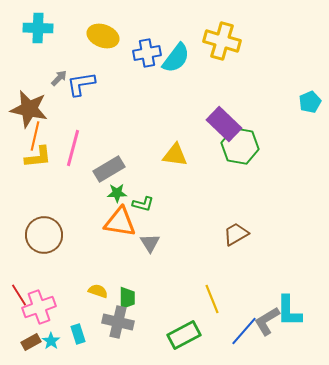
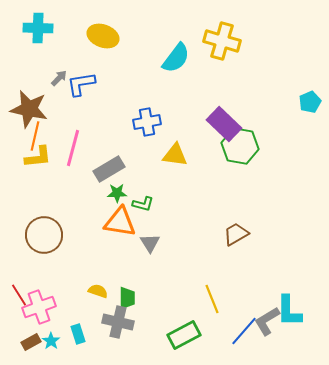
blue cross: moved 69 px down
